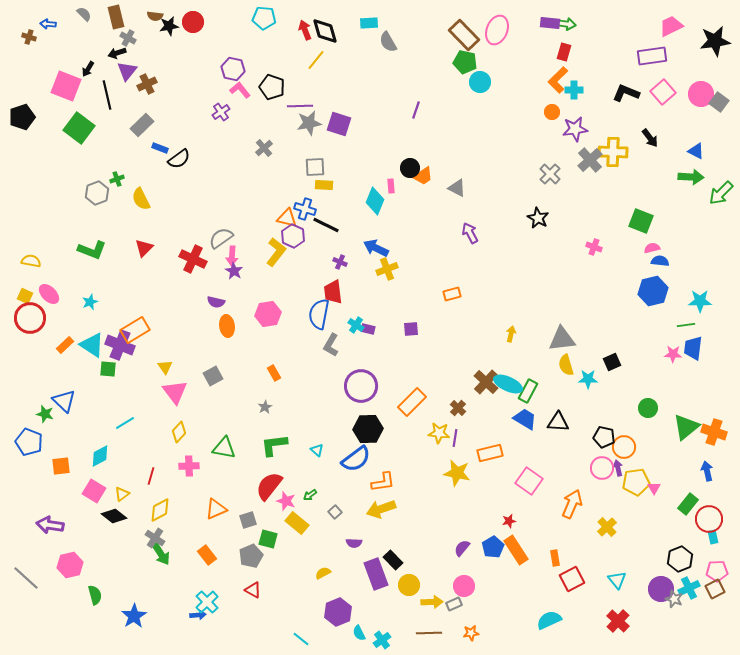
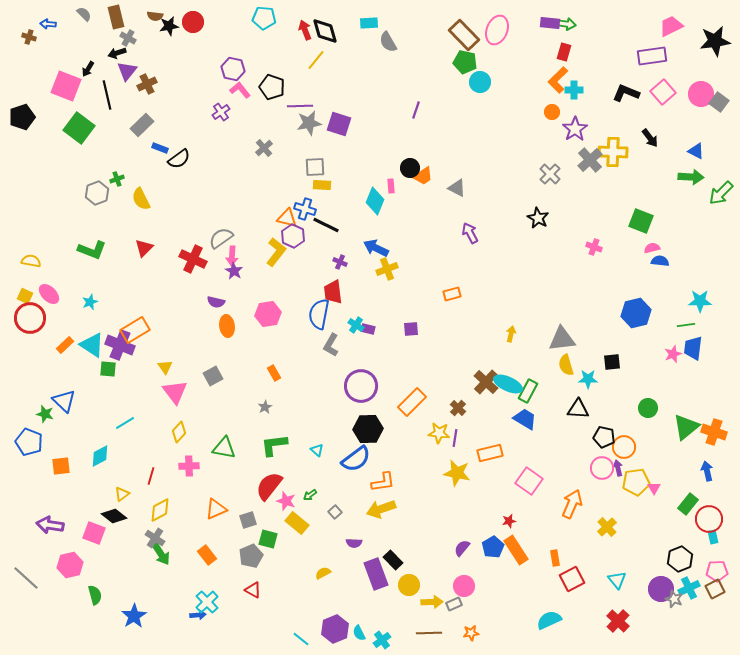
purple star at (575, 129): rotated 25 degrees counterclockwise
yellow rectangle at (324, 185): moved 2 px left
blue hexagon at (653, 291): moved 17 px left, 22 px down
pink star at (673, 354): rotated 24 degrees counterclockwise
black square at (612, 362): rotated 18 degrees clockwise
black triangle at (558, 422): moved 20 px right, 13 px up
pink square at (94, 491): moved 42 px down; rotated 10 degrees counterclockwise
purple hexagon at (338, 612): moved 3 px left, 17 px down
